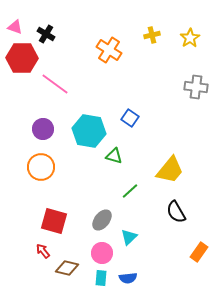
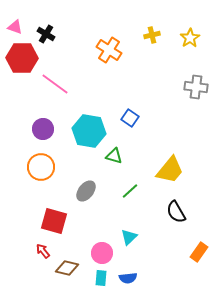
gray ellipse: moved 16 px left, 29 px up
